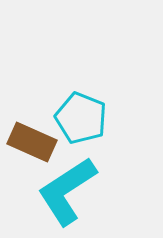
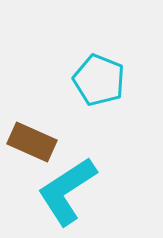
cyan pentagon: moved 18 px right, 38 px up
